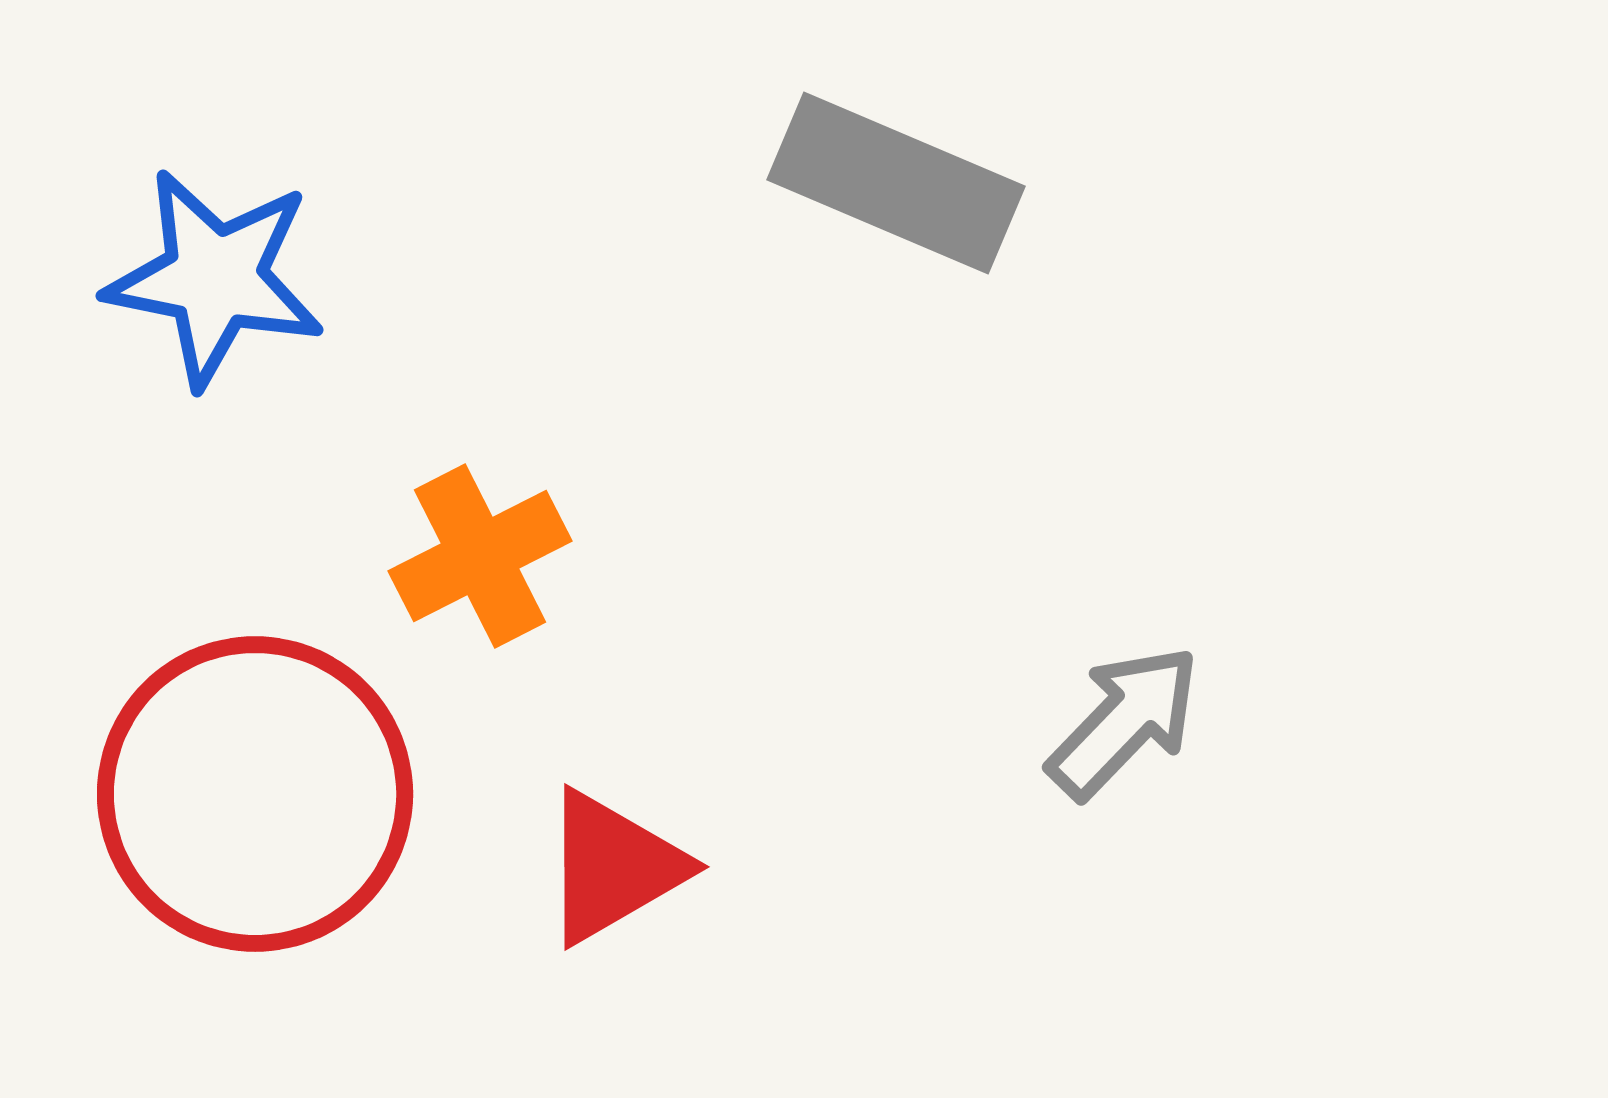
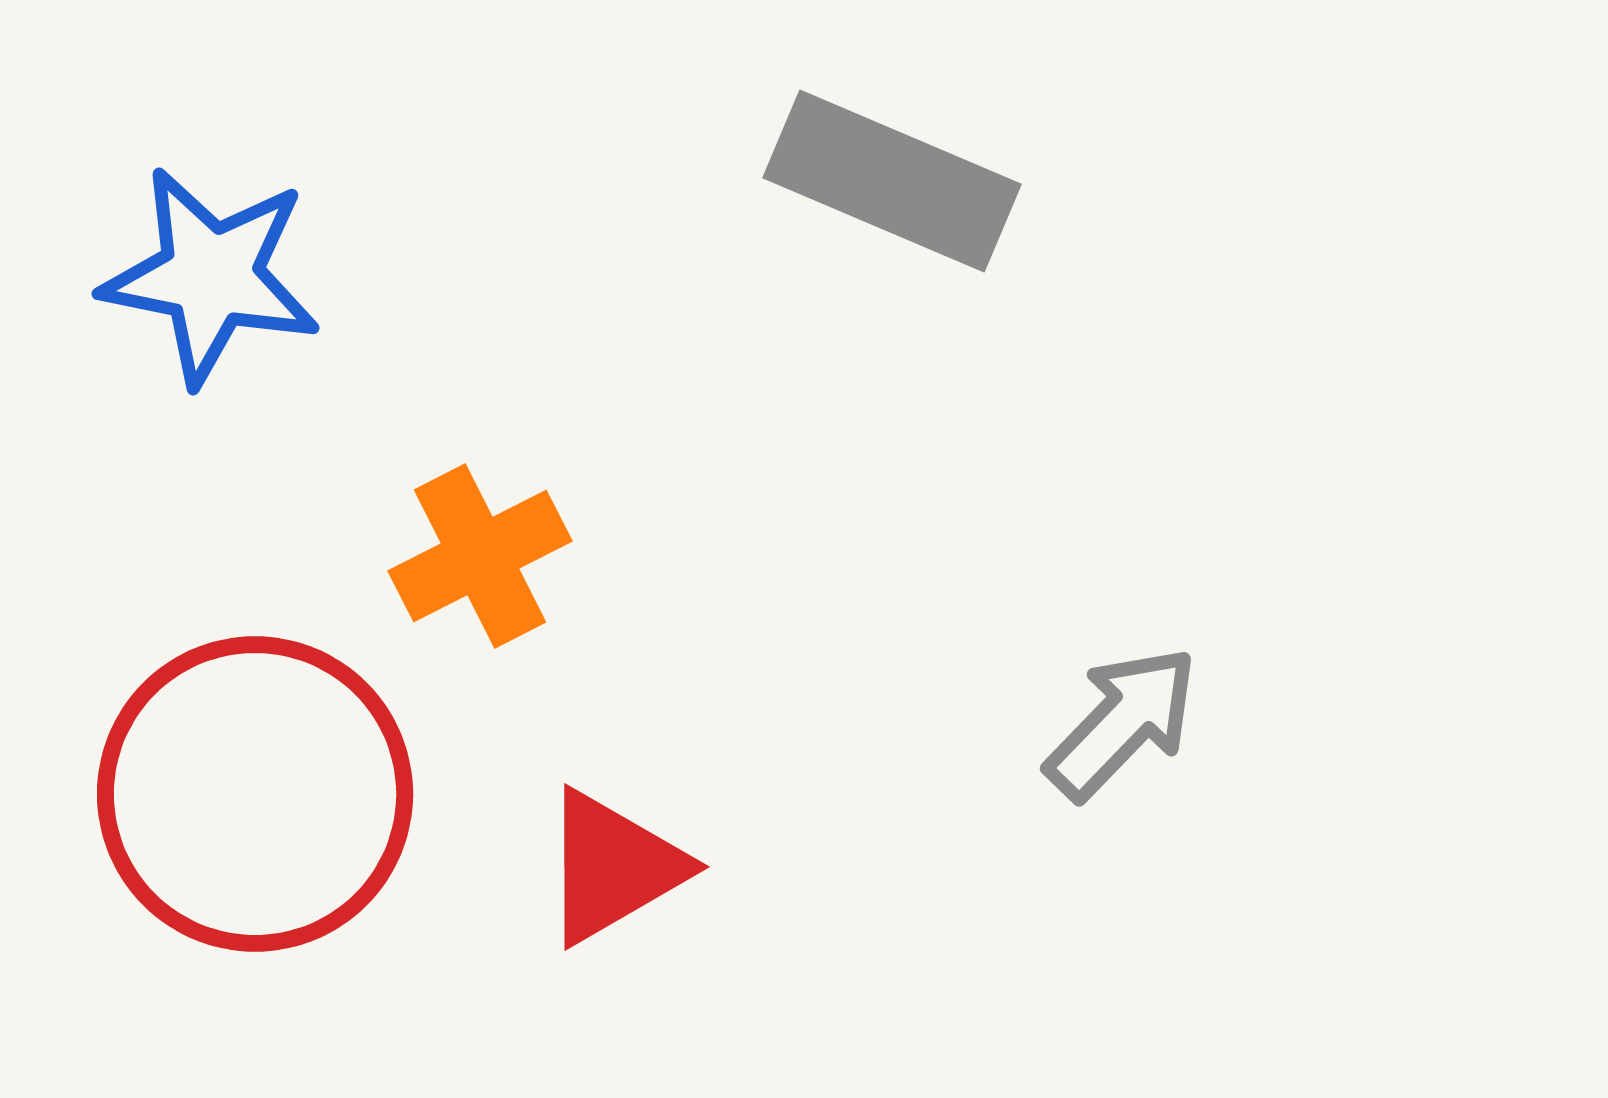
gray rectangle: moved 4 px left, 2 px up
blue star: moved 4 px left, 2 px up
gray arrow: moved 2 px left, 1 px down
